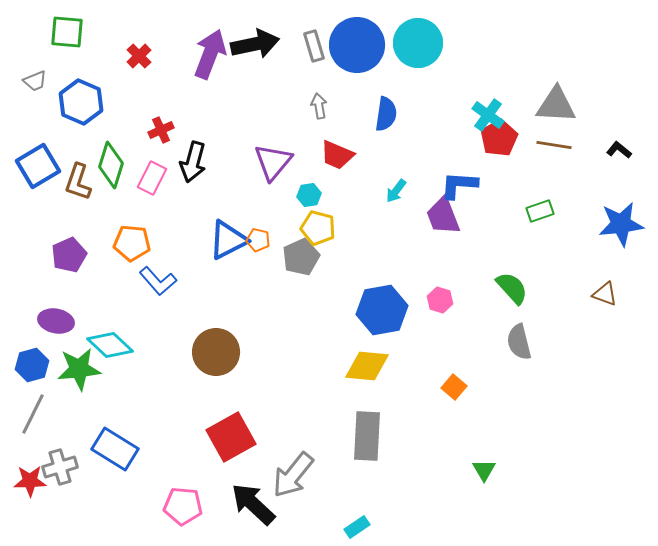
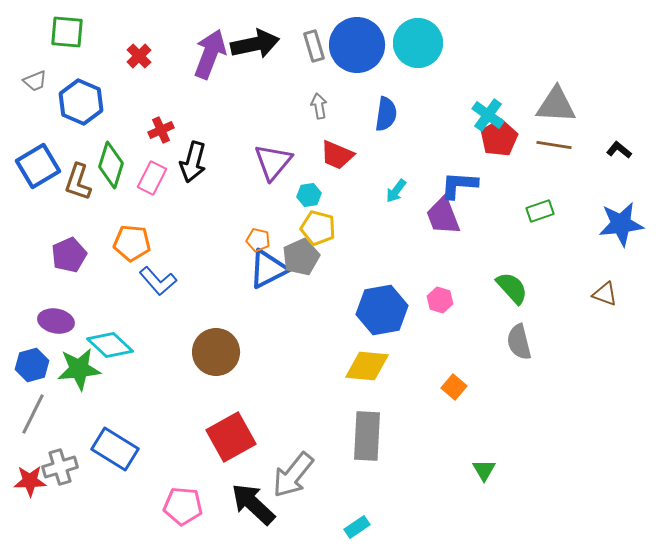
blue triangle at (228, 240): moved 40 px right, 29 px down
